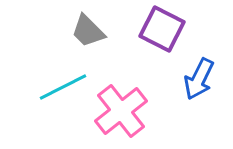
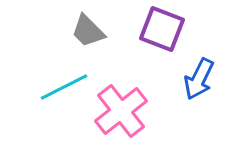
purple square: rotated 6 degrees counterclockwise
cyan line: moved 1 px right
